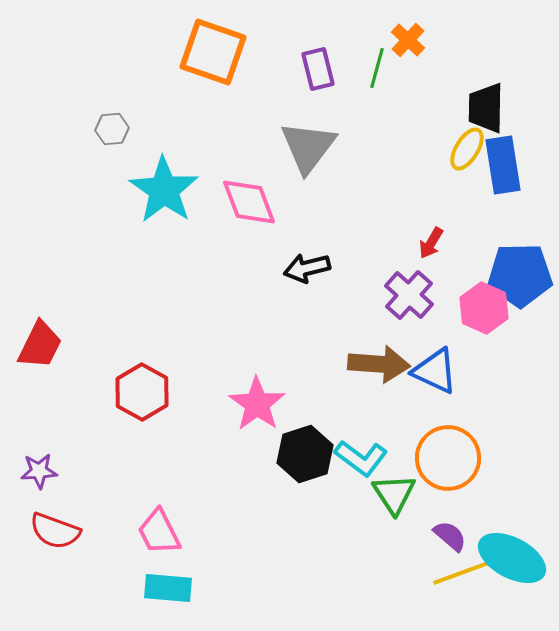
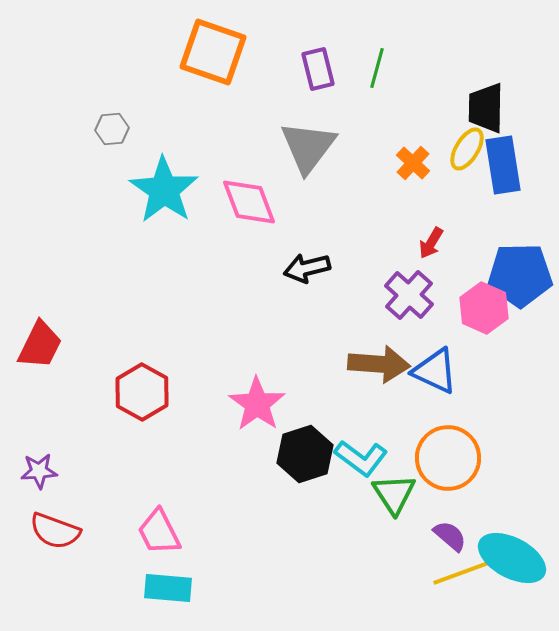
orange cross: moved 5 px right, 123 px down
